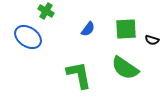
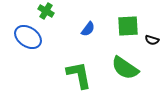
green square: moved 2 px right, 3 px up
